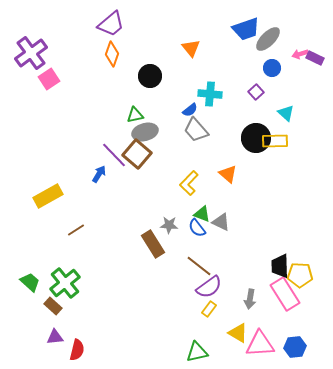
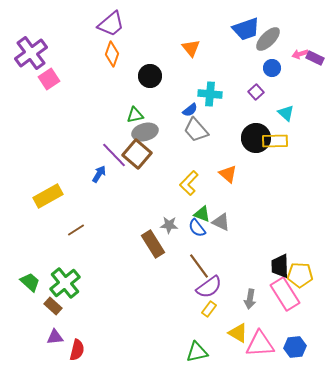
brown line at (199, 266): rotated 16 degrees clockwise
